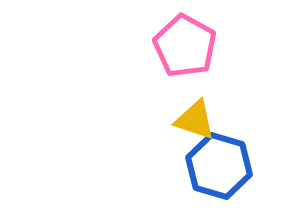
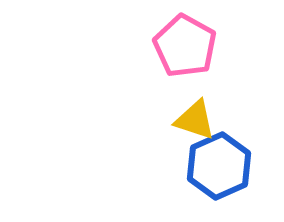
blue hexagon: rotated 20 degrees clockwise
